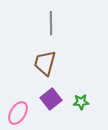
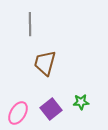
gray line: moved 21 px left, 1 px down
purple square: moved 10 px down
